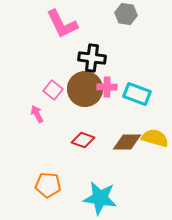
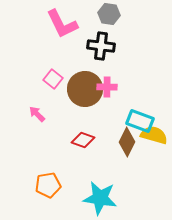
gray hexagon: moved 17 px left
black cross: moved 9 px right, 12 px up
pink square: moved 11 px up
cyan rectangle: moved 3 px right, 27 px down
pink arrow: rotated 18 degrees counterclockwise
yellow semicircle: moved 1 px left, 3 px up
brown diamond: rotated 64 degrees counterclockwise
orange pentagon: rotated 15 degrees counterclockwise
